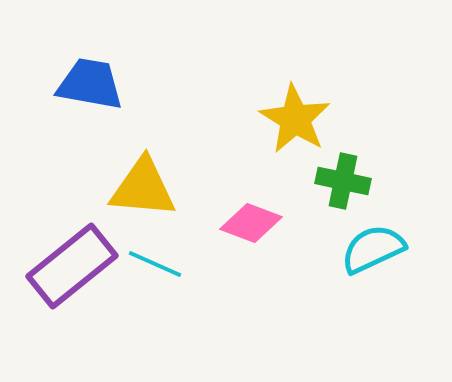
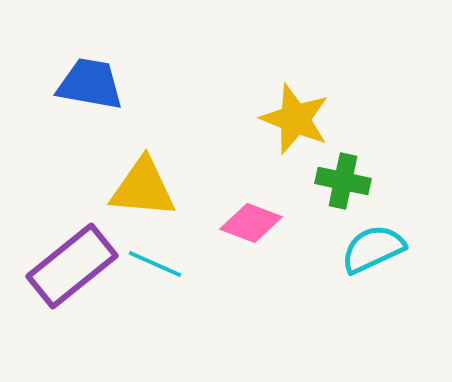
yellow star: rotated 10 degrees counterclockwise
